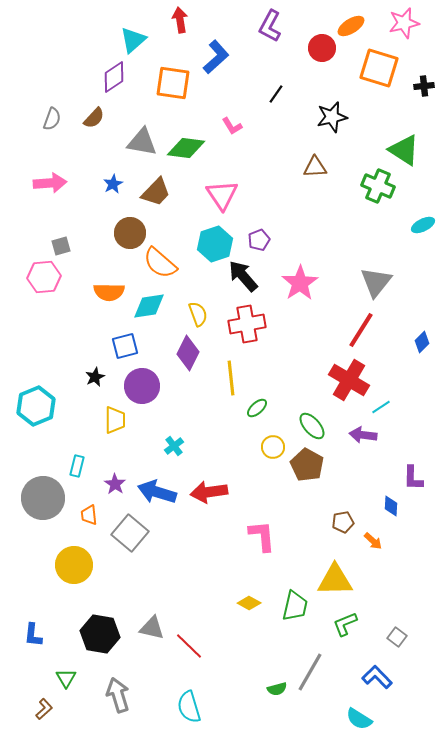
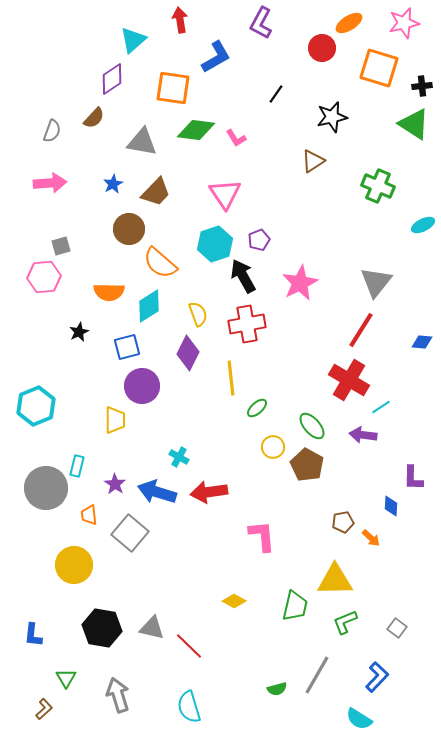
purple L-shape at (270, 26): moved 9 px left, 3 px up
orange ellipse at (351, 26): moved 2 px left, 3 px up
blue L-shape at (216, 57): rotated 12 degrees clockwise
purple diamond at (114, 77): moved 2 px left, 2 px down
orange square at (173, 83): moved 5 px down
black cross at (424, 86): moved 2 px left
gray semicircle at (52, 119): moved 12 px down
pink L-shape at (232, 126): moved 4 px right, 12 px down
green diamond at (186, 148): moved 10 px right, 18 px up
green triangle at (404, 150): moved 10 px right, 26 px up
brown triangle at (315, 167): moved 2 px left, 6 px up; rotated 30 degrees counterclockwise
pink triangle at (222, 195): moved 3 px right, 1 px up
brown circle at (130, 233): moved 1 px left, 4 px up
black arrow at (243, 276): rotated 12 degrees clockwise
pink star at (300, 283): rotated 6 degrees clockwise
cyan diamond at (149, 306): rotated 24 degrees counterclockwise
blue diamond at (422, 342): rotated 50 degrees clockwise
blue square at (125, 346): moved 2 px right, 1 px down
black star at (95, 377): moved 16 px left, 45 px up
cyan cross at (174, 446): moved 5 px right, 11 px down; rotated 24 degrees counterclockwise
gray circle at (43, 498): moved 3 px right, 10 px up
orange arrow at (373, 541): moved 2 px left, 3 px up
yellow diamond at (249, 603): moved 15 px left, 2 px up
green L-shape at (345, 624): moved 2 px up
black hexagon at (100, 634): moved 2 px right, 6 px up
gray square at (397, 637): moved 9 px up
gray line at (310, 672): moved 7 px right, 3 px down
blue L-shape at (377, 677): rotated 88 degrees clockwise
